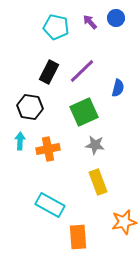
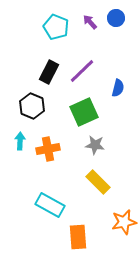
cyan pentagon: rotated 10 degrees clockwise
black hexagon: moved 2 px right, 1 px up; rotated 15 degrees clockwise
yellow rectangle: rotated 25 degrees counterclockwise
